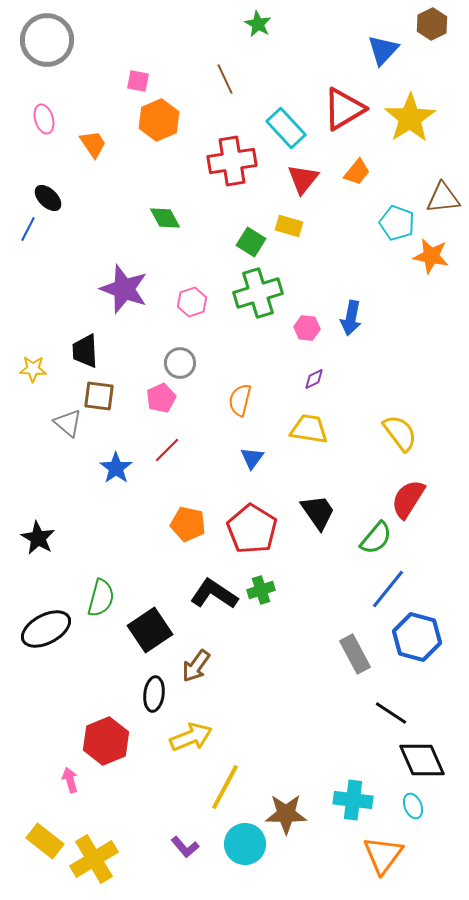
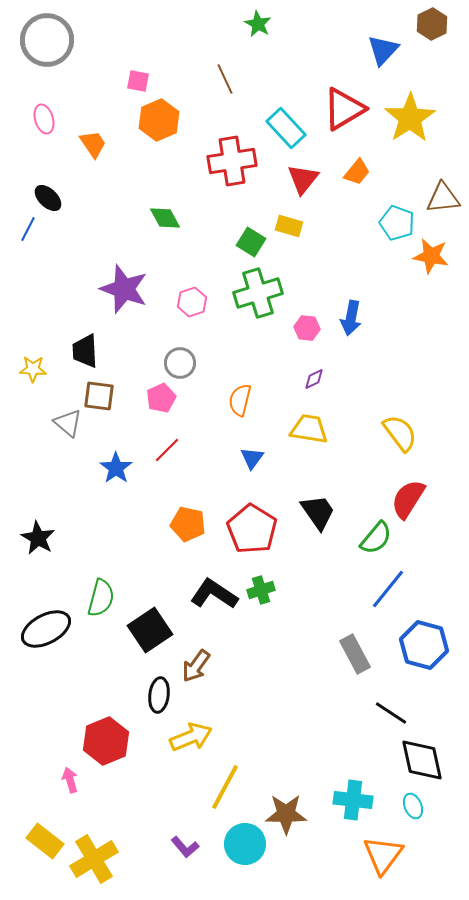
blue hexagon at (417, 637): moved 7 px right, 8 px down
black ellipse at (154, 694): moved 5 px right, 1 px down
black diamond at (422, 760): rotated 12 degrees clockwise
